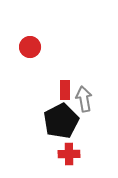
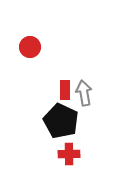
gray arrow: moved 6 px up
black pentagon: rotated 20 degrees counterclockwise
